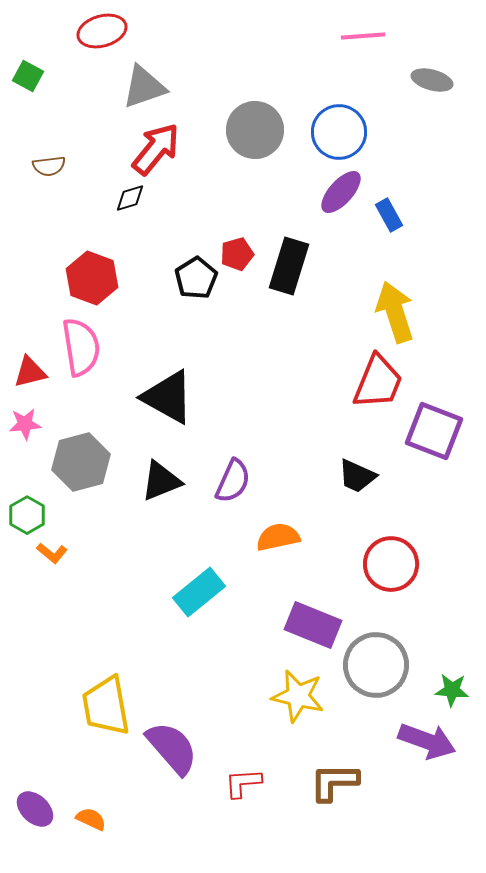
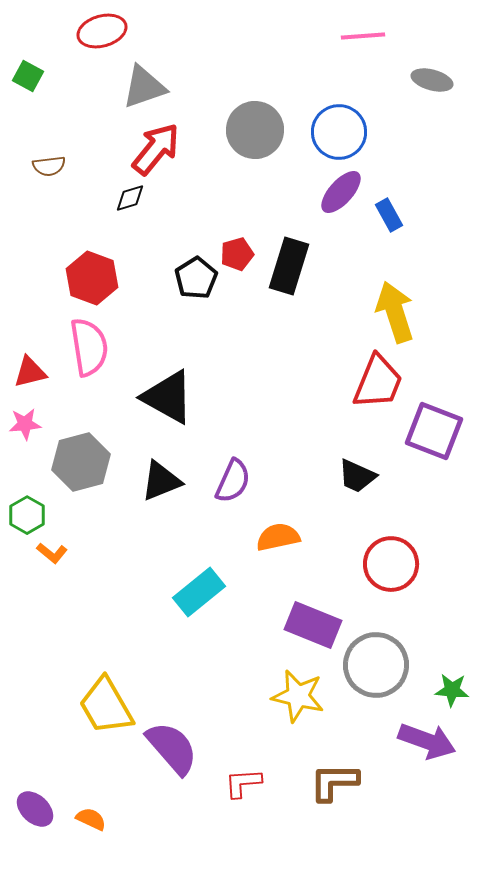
pink semicircle at (81, 347): moved 8 px right
yellow trapezoid at (106, 706): rotated 20 degrees counterclockwise
